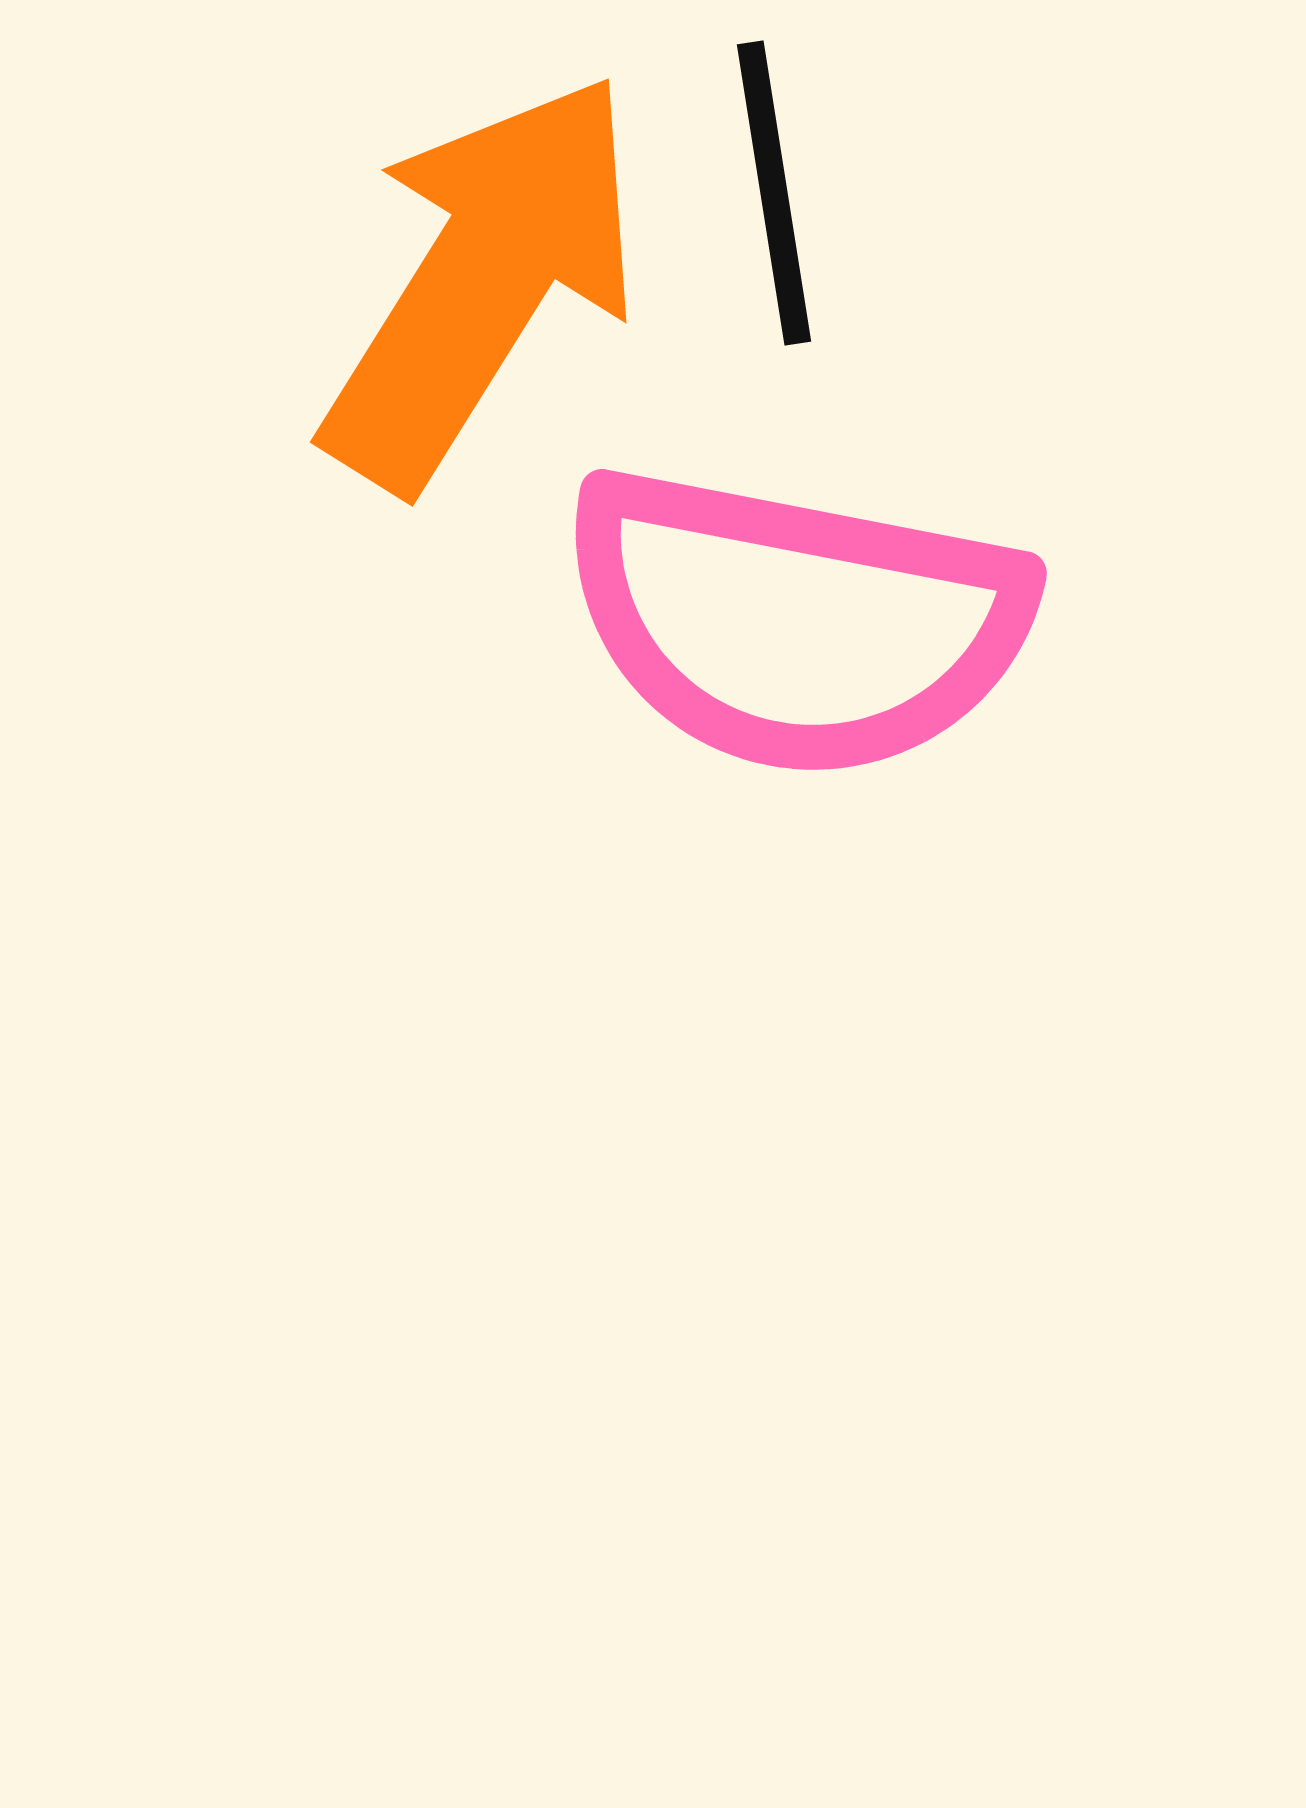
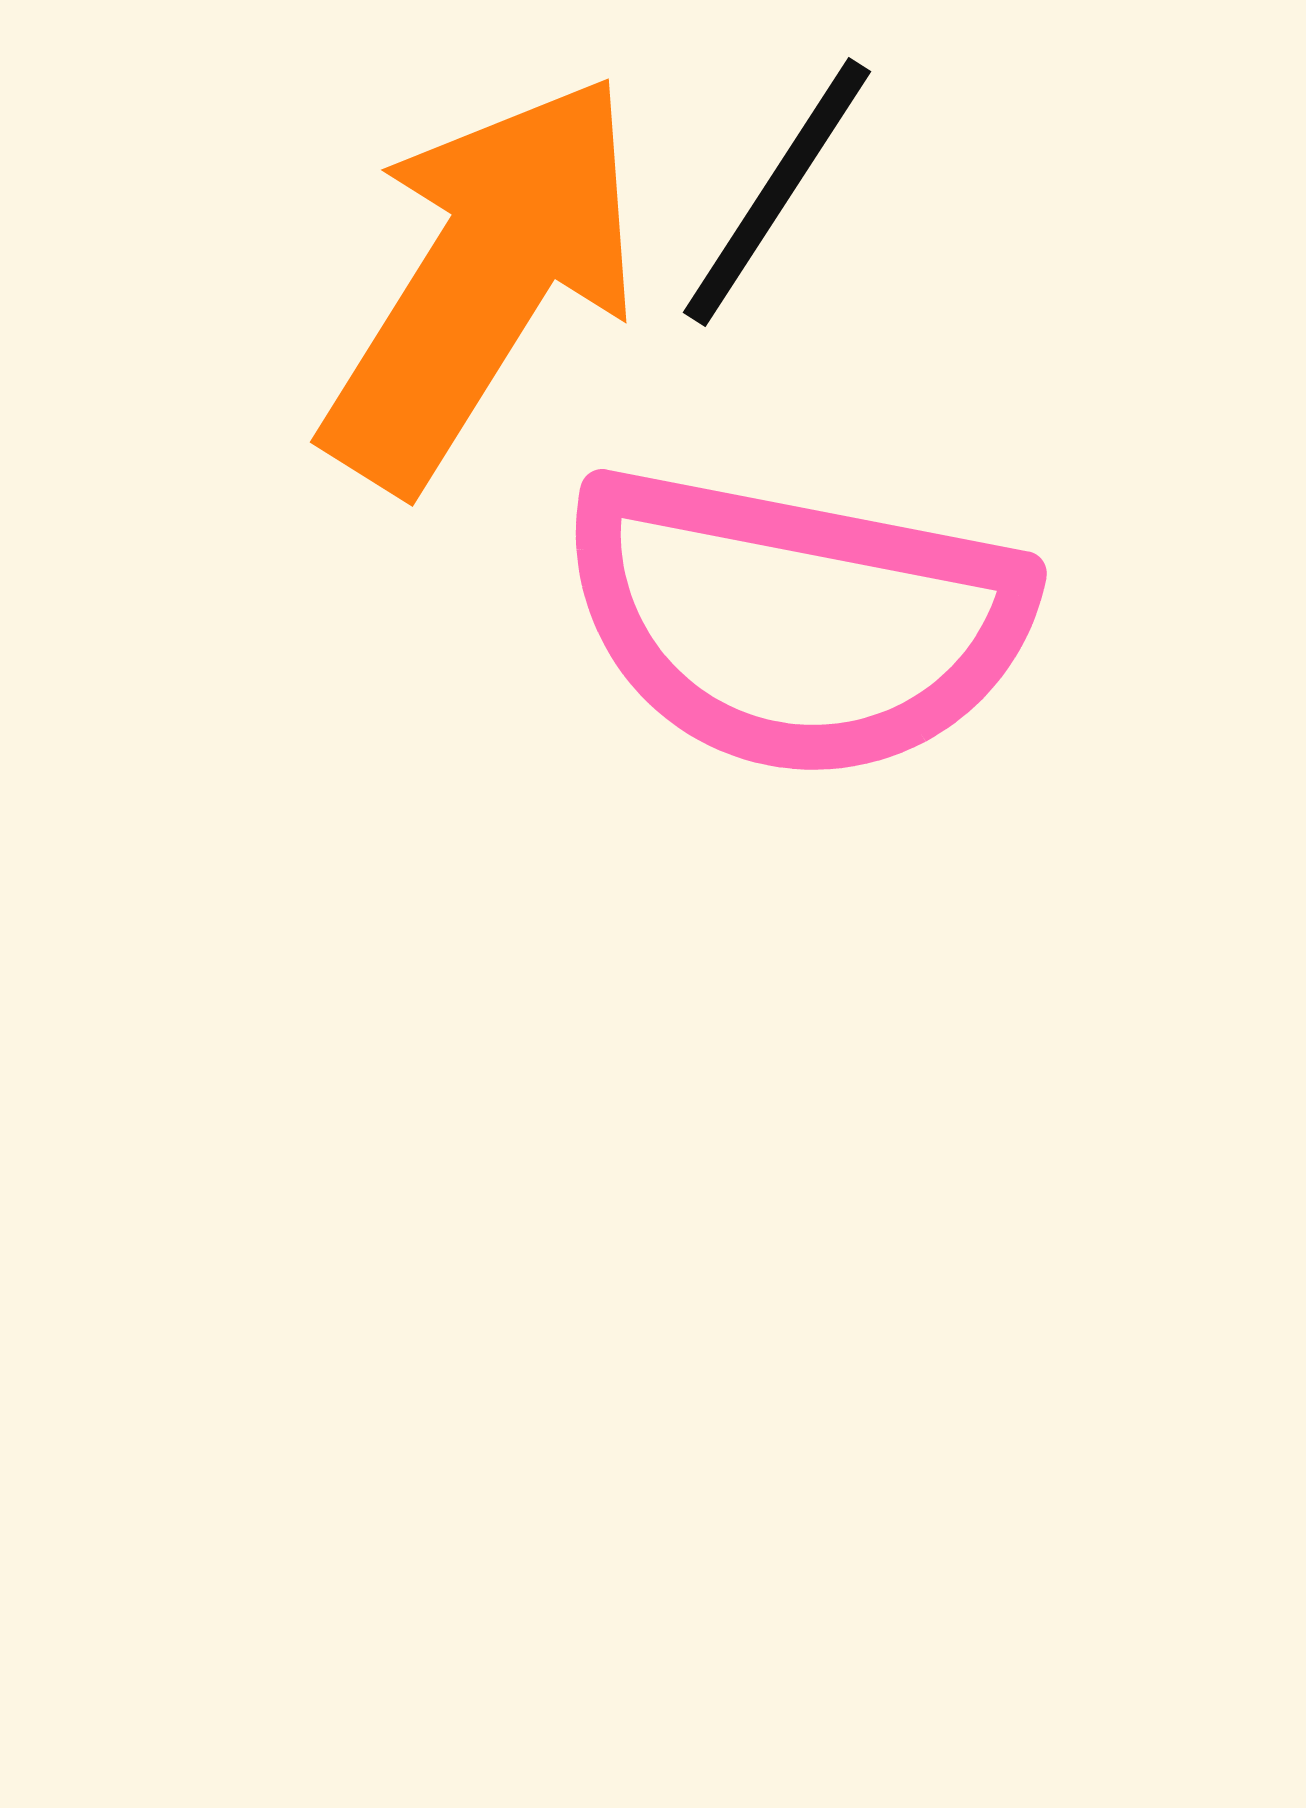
black line: moved 3 px right, 1 px up; rotated 42 degrees clockwise
